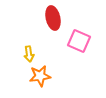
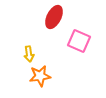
red ellipse: moved 1 px right, 1 px up; rotated 40 degrees clockwise
